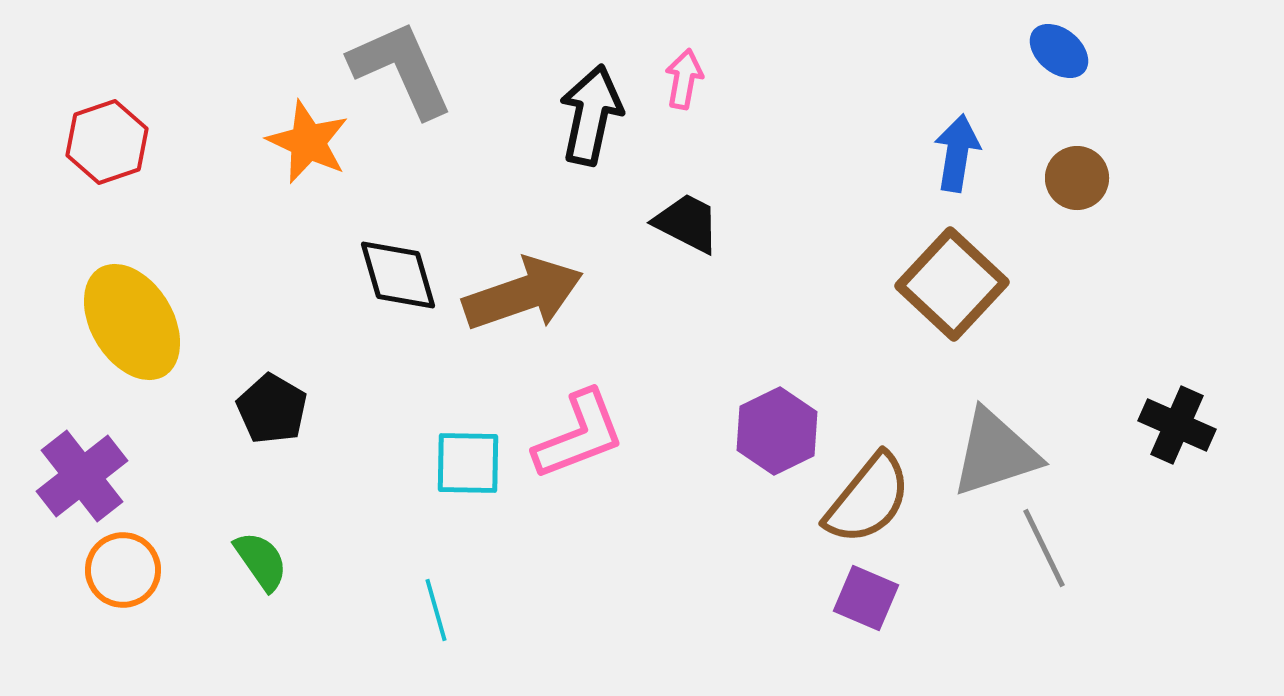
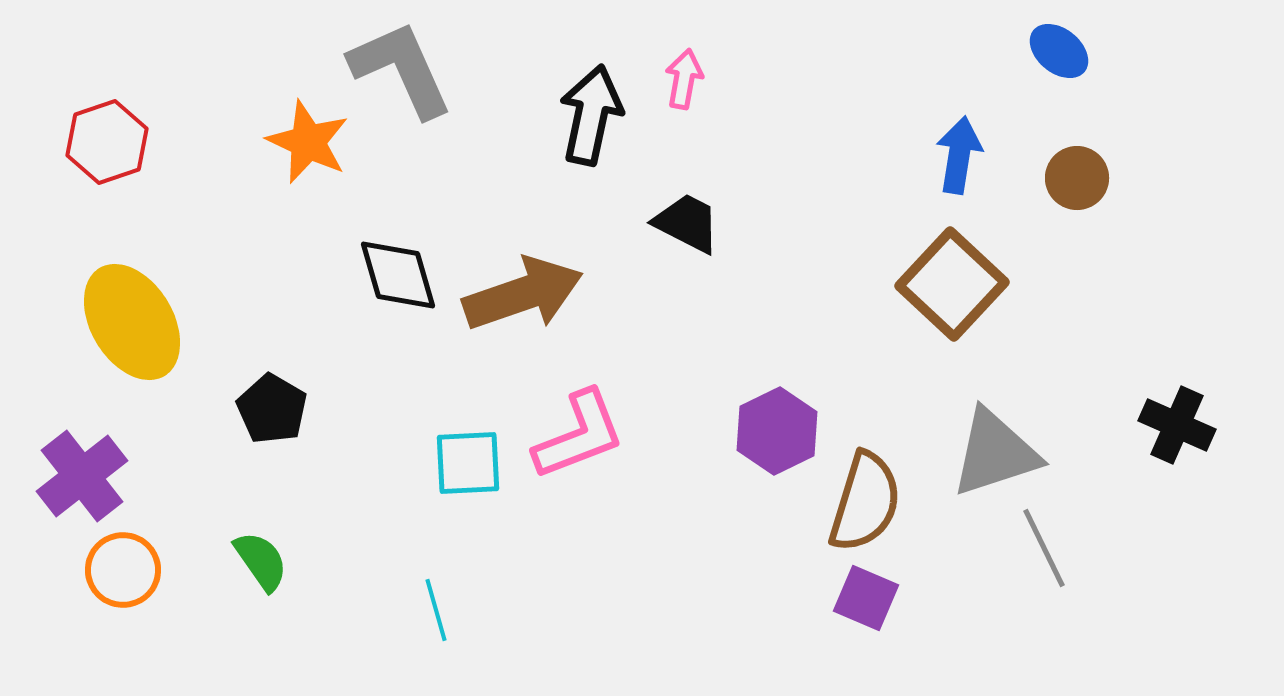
blue arrow: moved 2 px right, 2 px down
cyan square: rotated 4 degrees counterclockwise
brown semicircle: moved 3 px left, 3 px down; rotated 22 degrees counterclockwise
